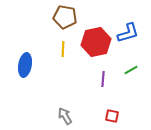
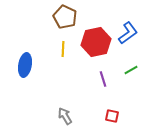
brown pentagon: rotated 15 degrees clockwise
blue L-shape: rotated 20 degrees counterclockwise
purple line: rotated 21 degrees counterclockwise
